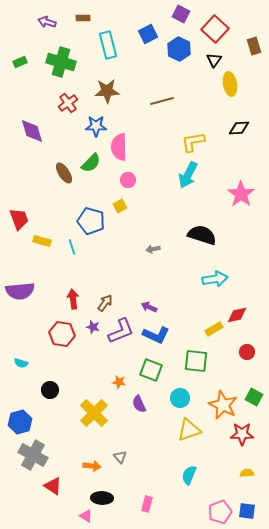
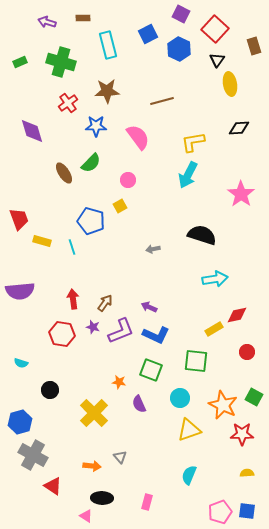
black triangle at (214, 60): moved 3 px right
pink semicircle at (119, 147): moved 19 px right, 10 px up; rotated 144 degrees clockwise
pink rectangle at (147, 504): moved 2 px up
